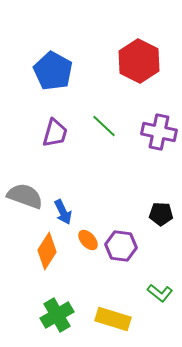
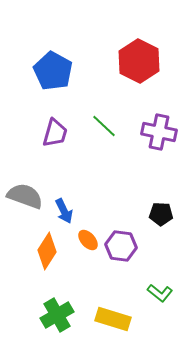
blue arrow: moved 1 px right, 1 px up
